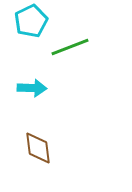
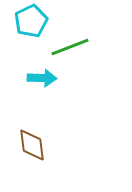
cyan arrow: moved 10 px right, 10 px up
brown diamond: moved 6 px left, 3 px up
